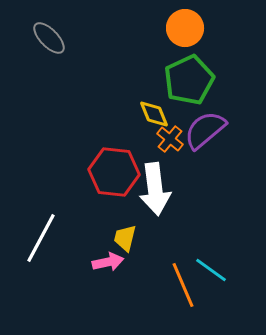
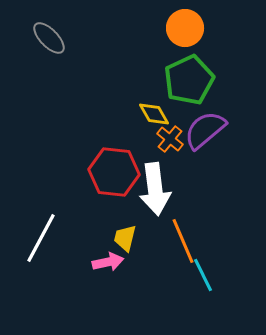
yellow diamond: rotated 8 degrees counterclockwise
cyan line: moved 8 px left, 5 px down; rotated 28 degrees clockwise
orange line: moved 44 px up
